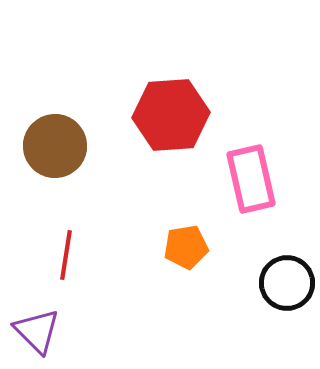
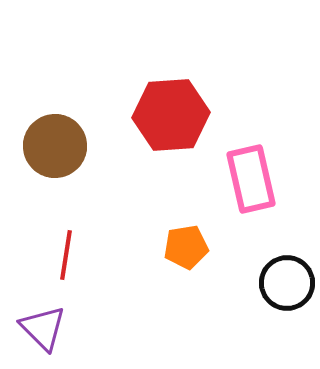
purple triangle: moved 6 px right, 3 px up
